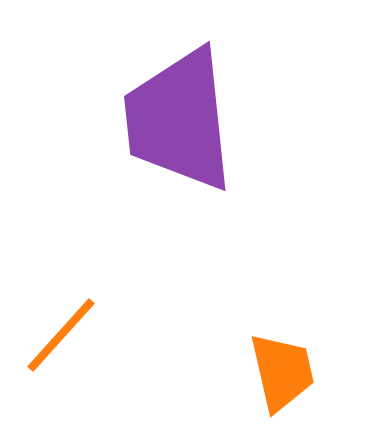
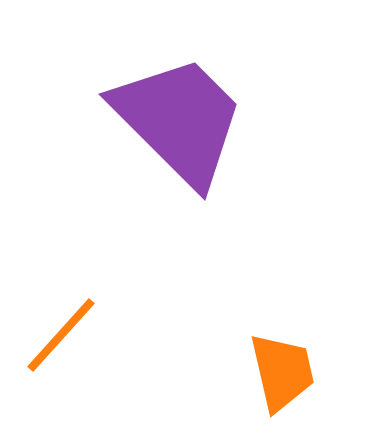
purple trapezoid: rotated 141 degrees clockwise
